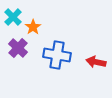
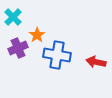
orange star: moved 4 px right, 8 px down
purple cross: rotated 24 degrees clockwise
